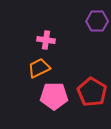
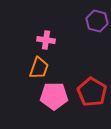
purple hexagon: rotated 15 degrees clockwise
orange trapezoid: rotated 135 degrees clockwise
